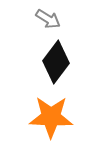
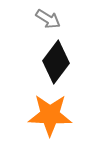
orange star: moved 1 px left, 2 px up
